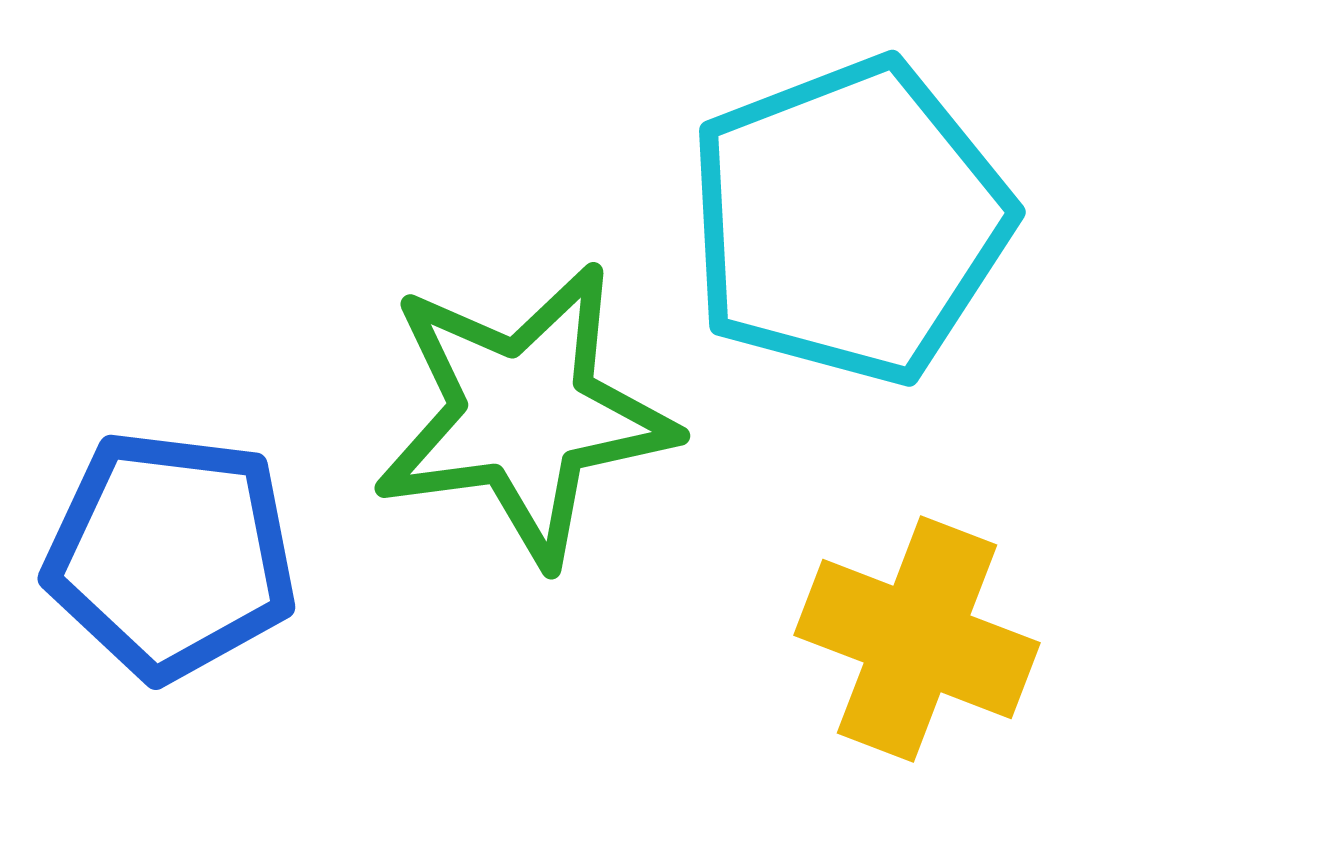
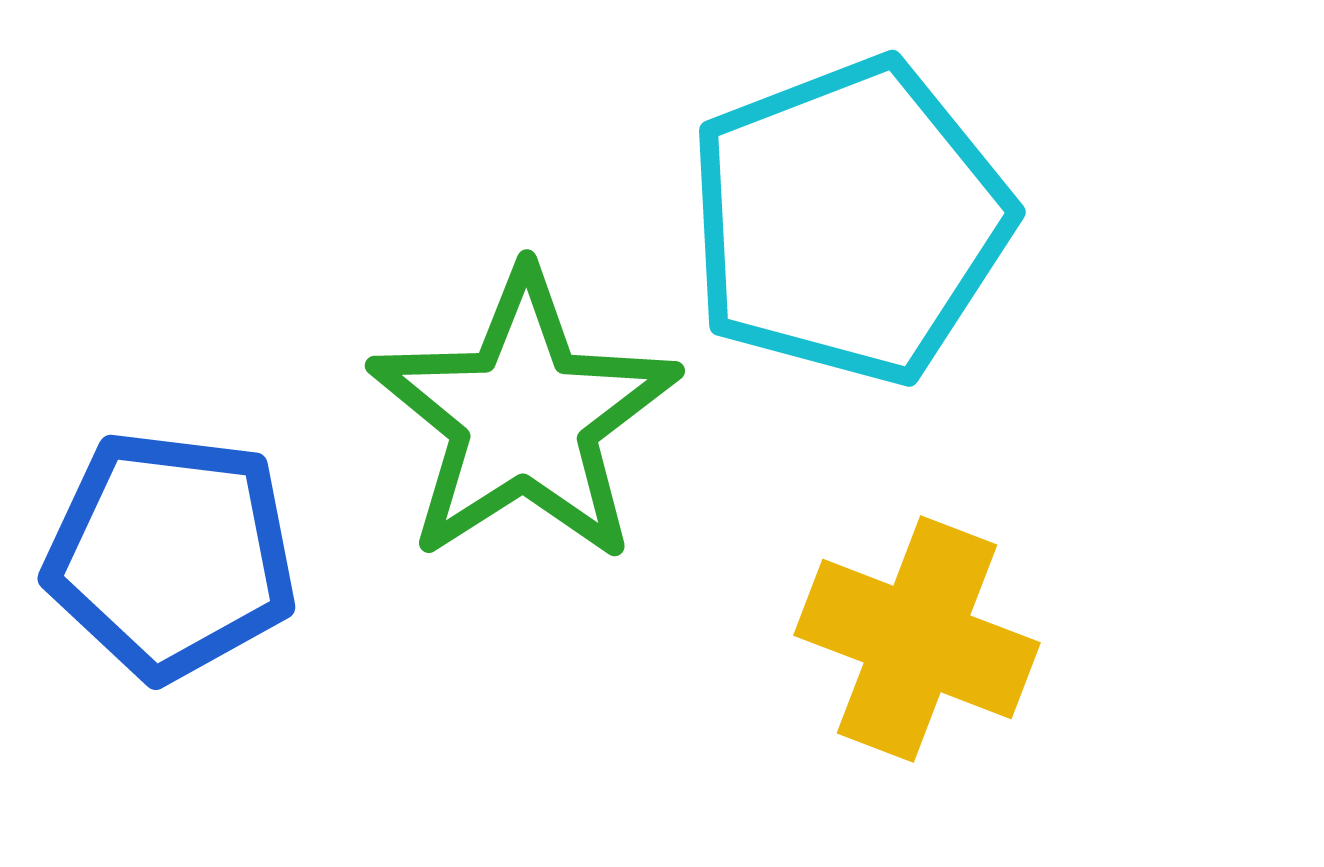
green star: moved 3 px down; rotated 25 degrees counterclockwise
